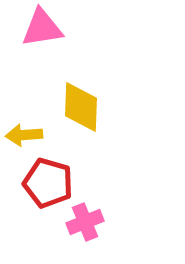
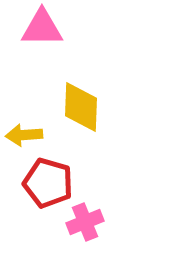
pink triangle: rotated 9 degrees clockwise
